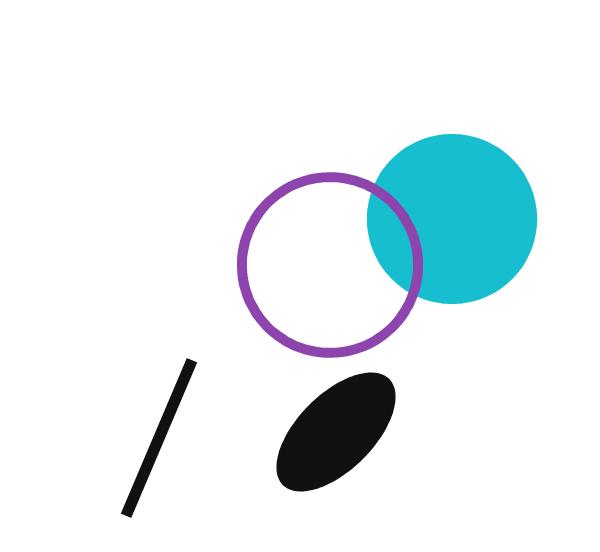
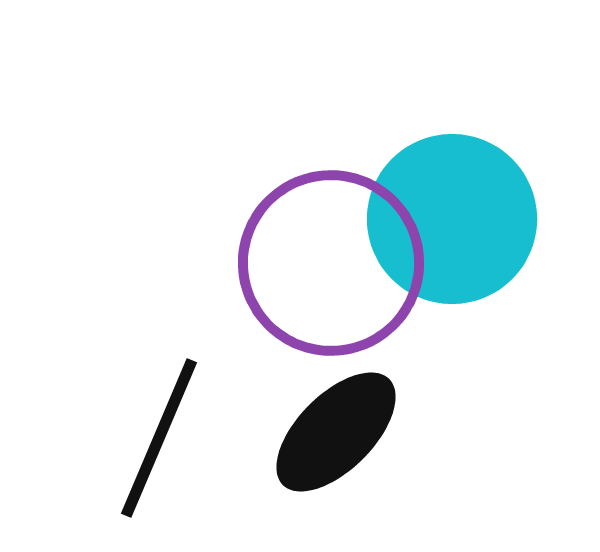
purple circle: moved 1 px right, 2 px up
